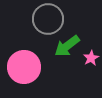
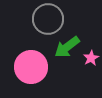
green arrow: moved 1 px down
pink circle: moved 7 px right
